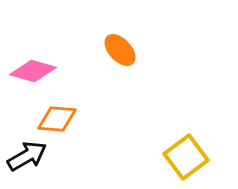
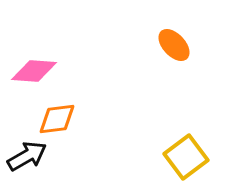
orange ellipse: moved 54 px right, 5 px up
pink diamond: moved 1 px right; rotated 12 degrees counterclockwise
orange diamond: rotated 12 degrees counterclockwise
